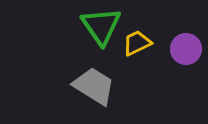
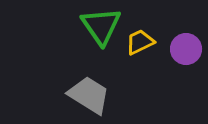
yellow trapezoid: moved 3 px right, 1 px up
gray trapezoid: moved 5 px left, 9 px down
